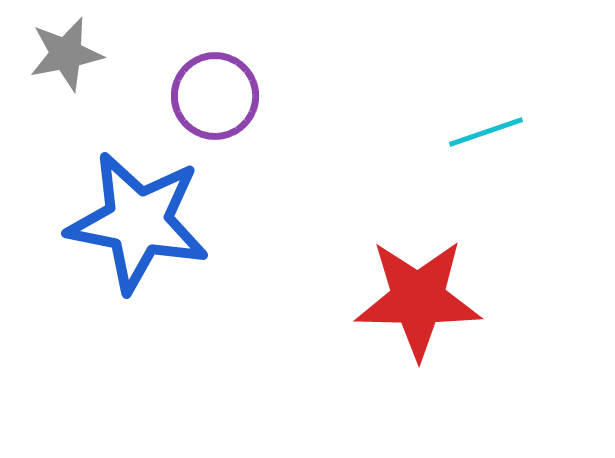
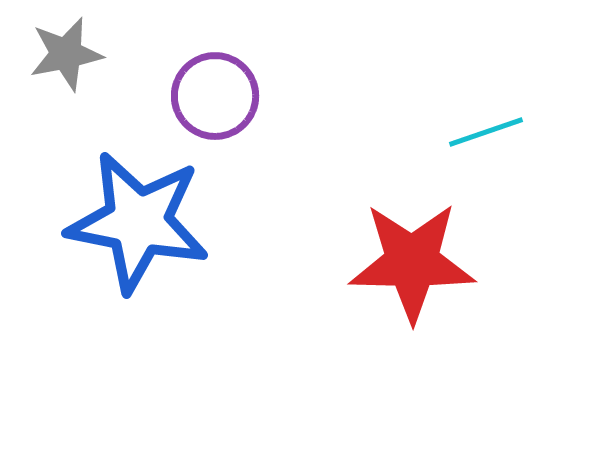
red star: moved 6 px left, 37 px up
